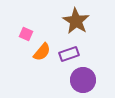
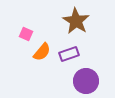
purple circle: moved 3 px right, 1 px down
